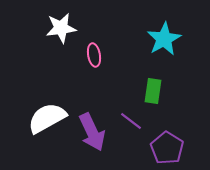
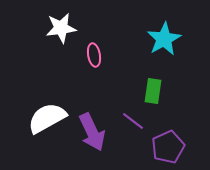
purple line: moved 2 px right
purple pentagon: moved 1 px right, 1 px up; rotated 16 degrees clockwise
